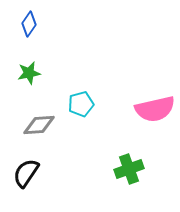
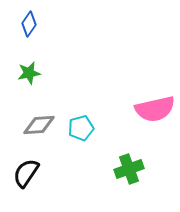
cyan pentagon: moved 24 px down
